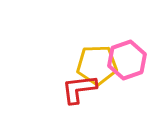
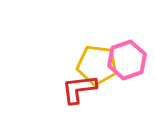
yellow pentagon: rotated 9 degrees clockwise
